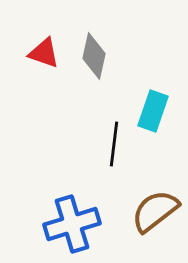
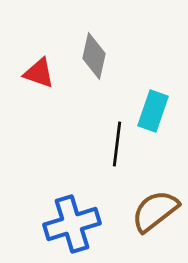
red triangle: moved 5 px left, 20 px down
black line: moved 3 px right
